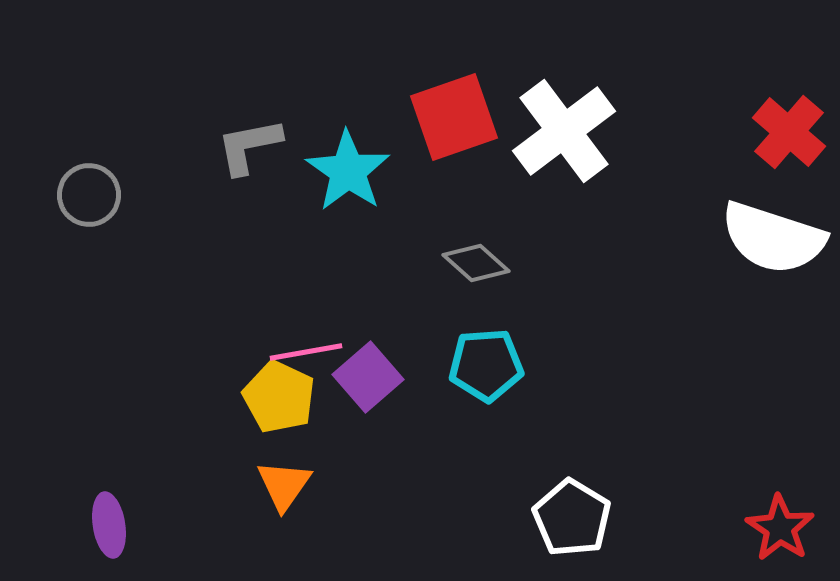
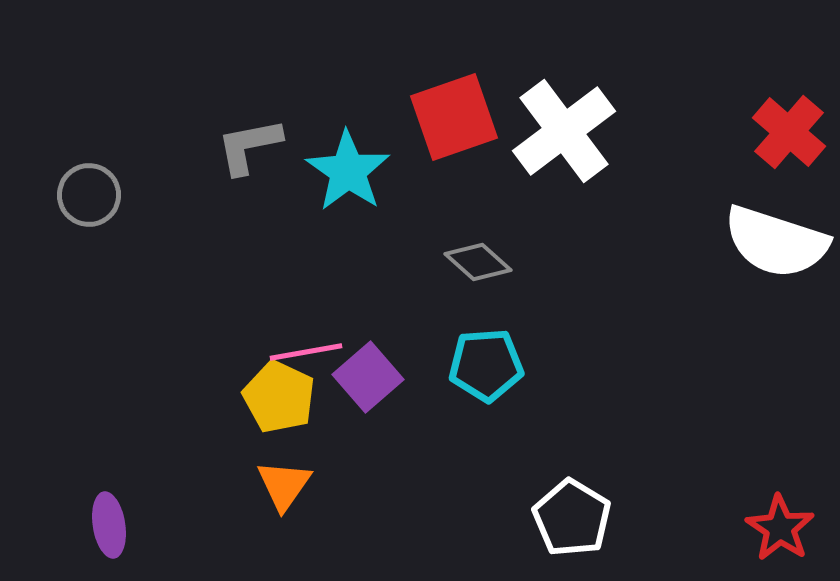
white semicircle: moved 3 px right, 4 px down
gray diamond: moved 2 px right, 1 px up
